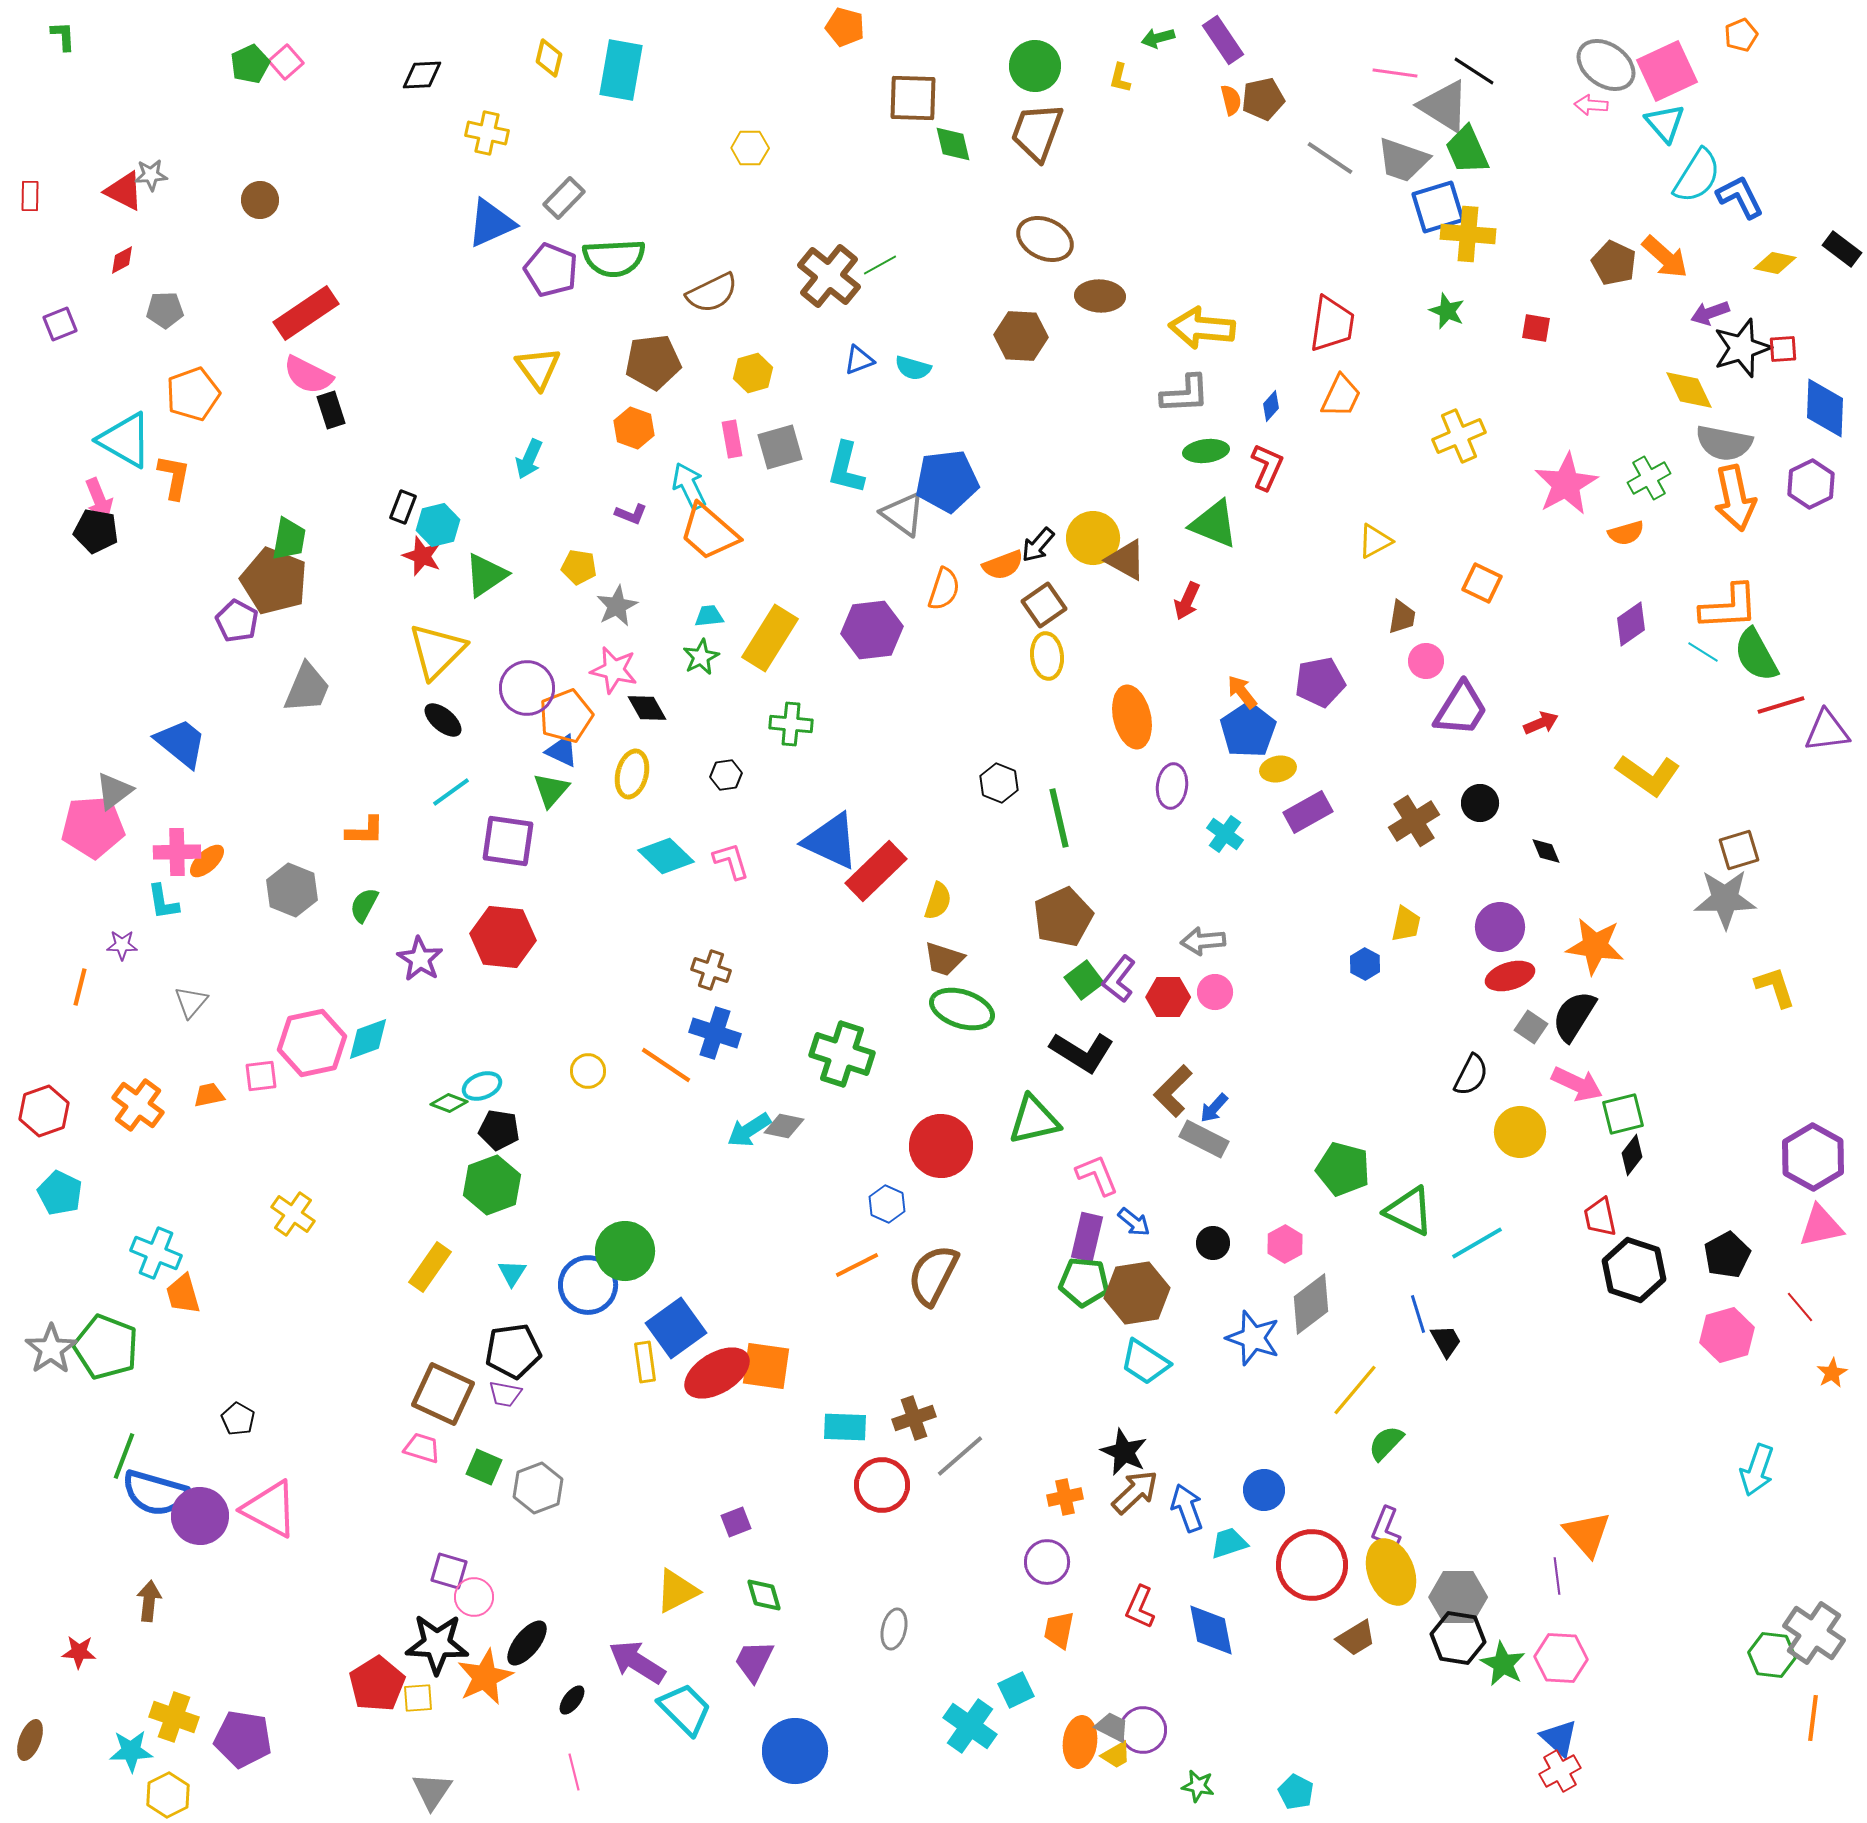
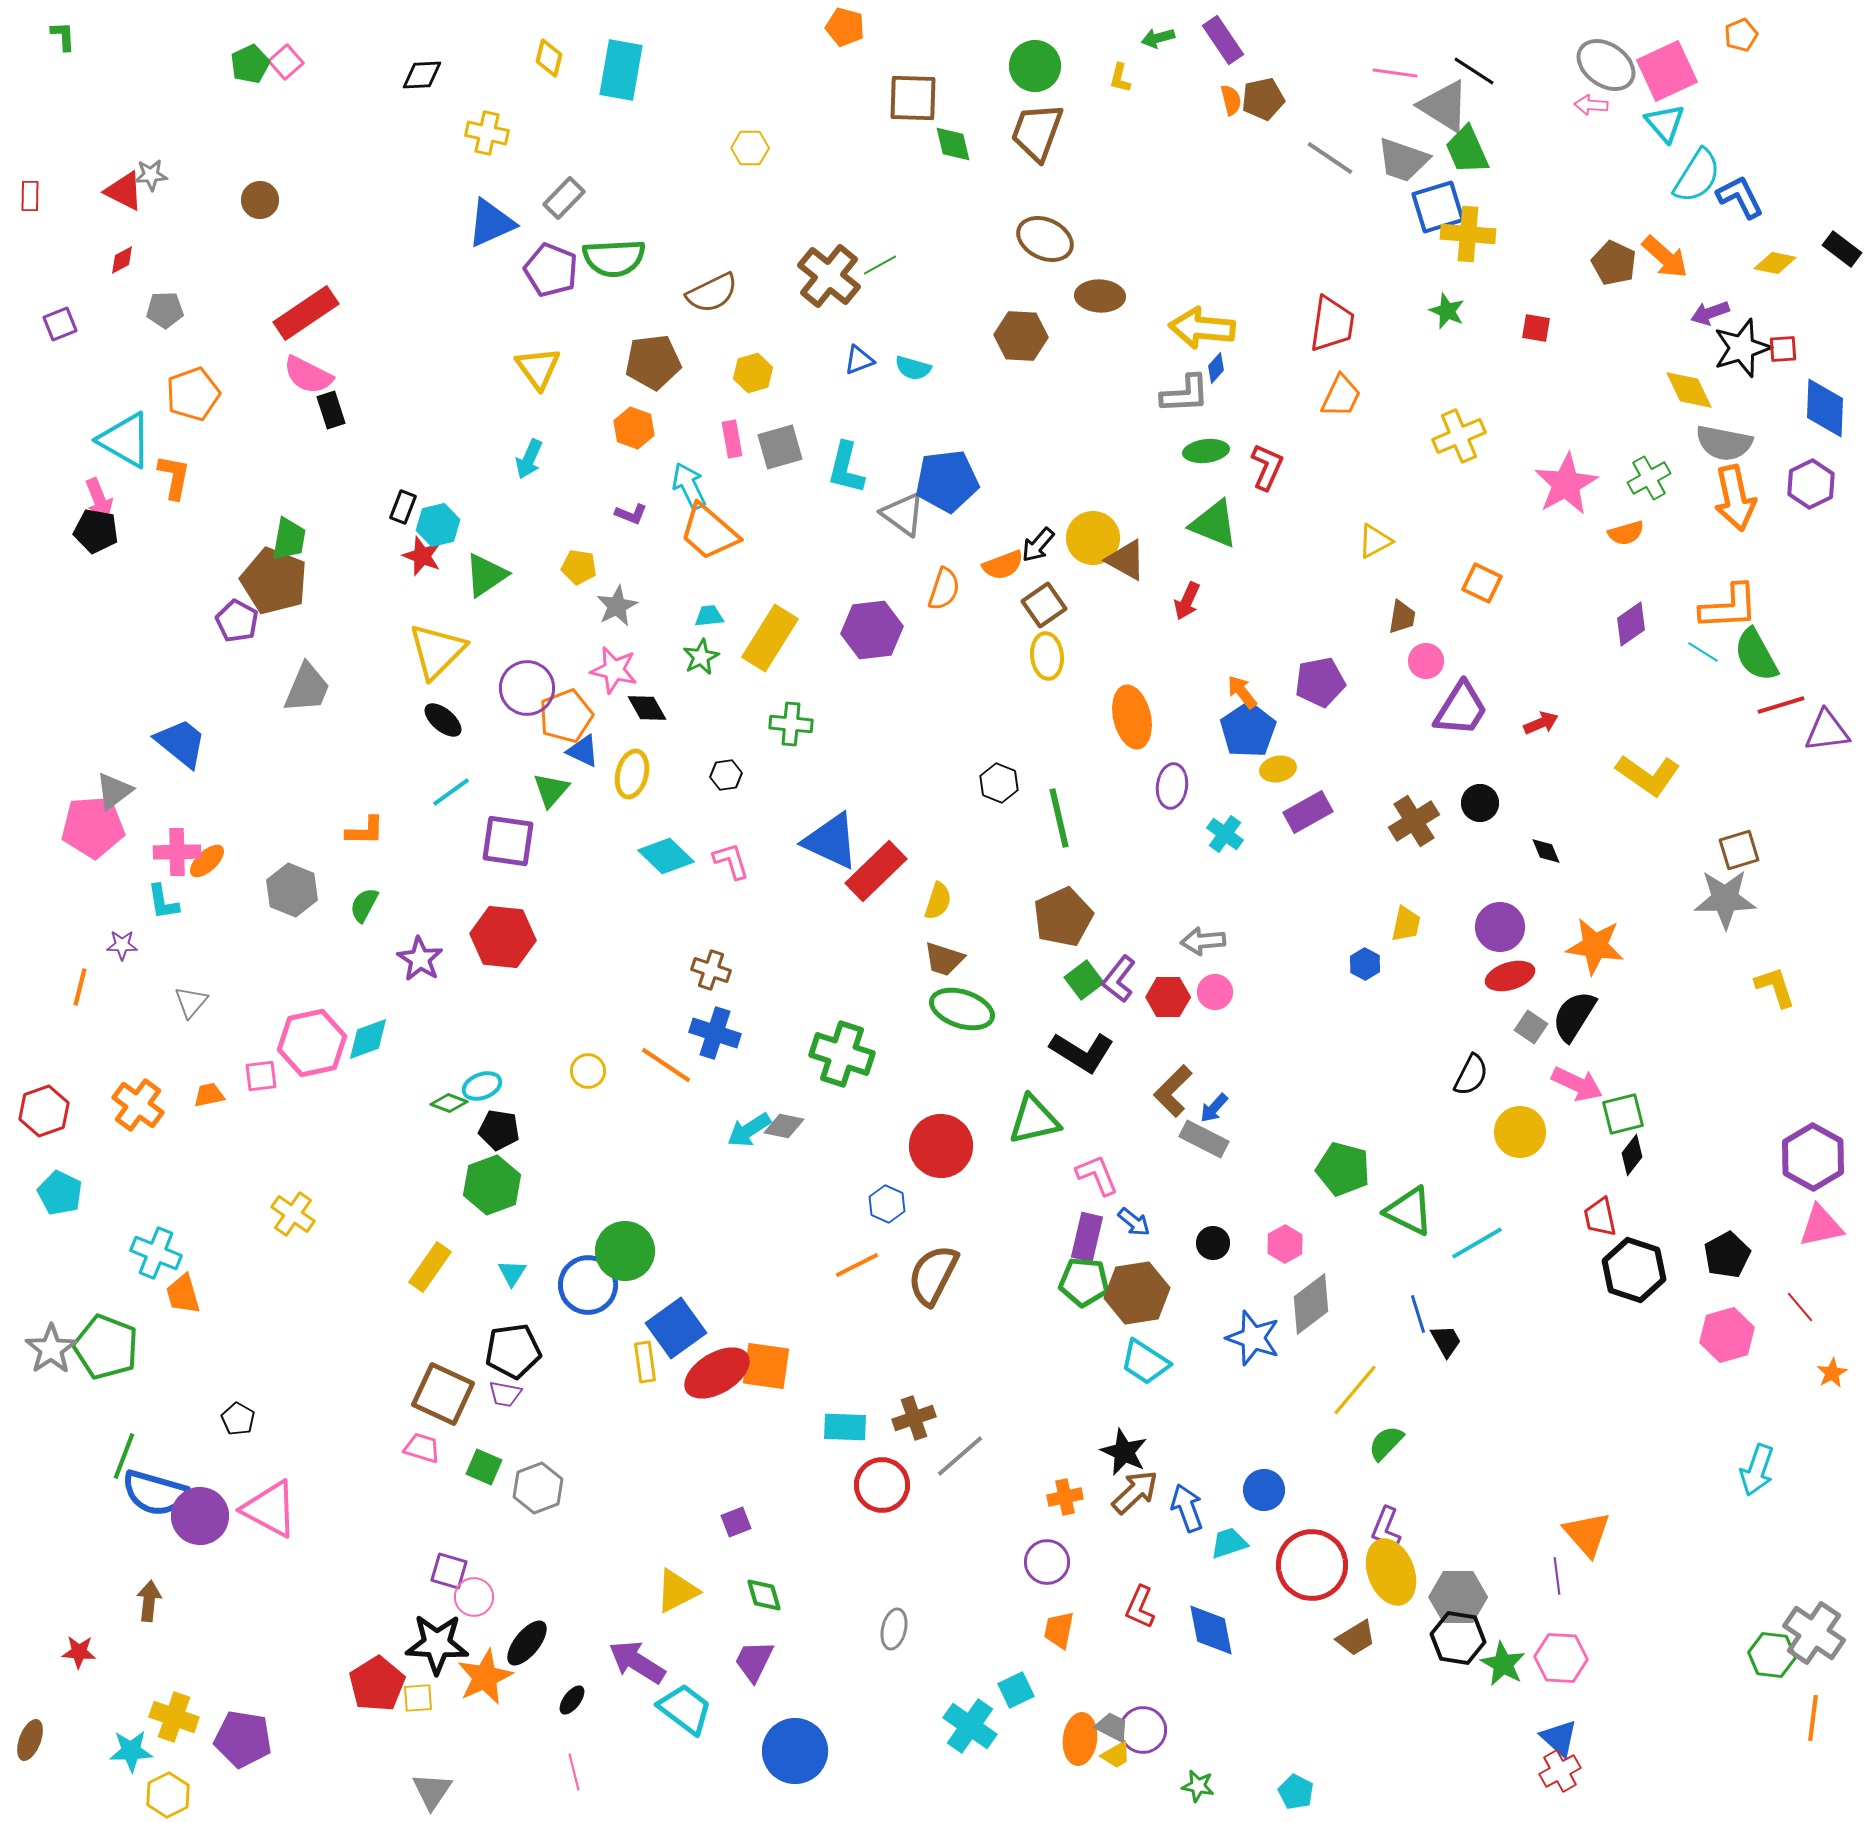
blue diamond at (1271, 406): moved 55 px left, 38 px up
blue triangle at (562, 751): moved 21 px right
cyan trapezoid at (685, 1709): rotated 8 degrees counterclockwise
orange ellipse at (1080, 1742): moved 3 px up
